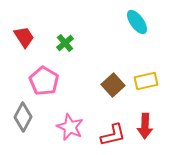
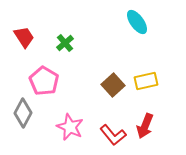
gray diamond: moved 4 px up
red arrow: rotated 20 degrees clockwise
red L-shape: rotated 64 degrees clockwise
